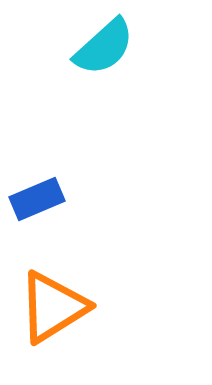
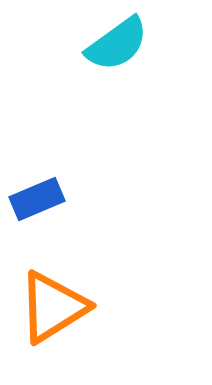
cyan semicircle: moved 13 px right, 3 px up; rotated 6 degrees clockwise
